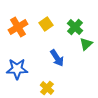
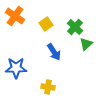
orange cross: moved 3 px left, 11 px up; rotated 24 degrees counterclockwise
blue arrow: moved 3 px left, 6 px up
blue star: moved 1 px left, 1 px up
yellow cross: moved 1 px right, 1 px up; rotated 32 degrees counterclockwise
